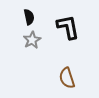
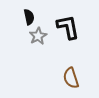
gray star: moved 6 px right, 4 px up
brown semicircle: moved 4 px right
